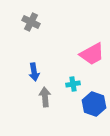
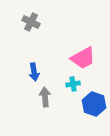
pink trapezoid: moved 9 px left, 4 px down
